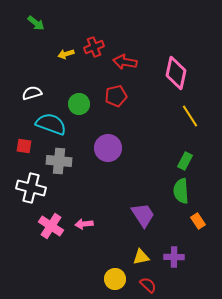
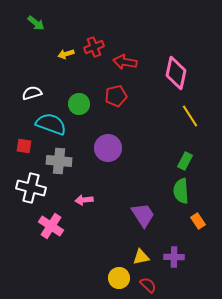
pink arrow: moved 24 px up
yellow circle: moved 4 px right, 1 px up
